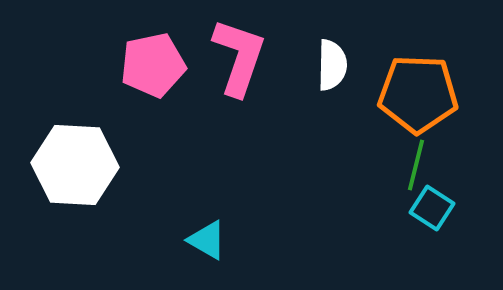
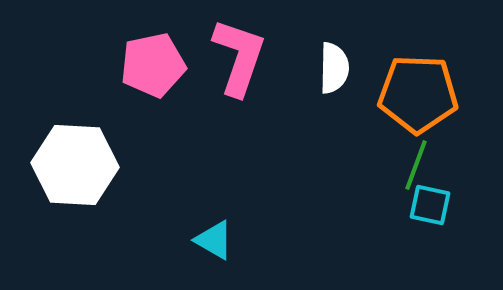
white semicircle: moved 2 px right, 3 px down
green line: rotated 6 degrees clockwise
cyan square: moved 2 px left, 3 px up; rotated 21 degrees counterclockwise
cyan triangle: moved 7 px right
